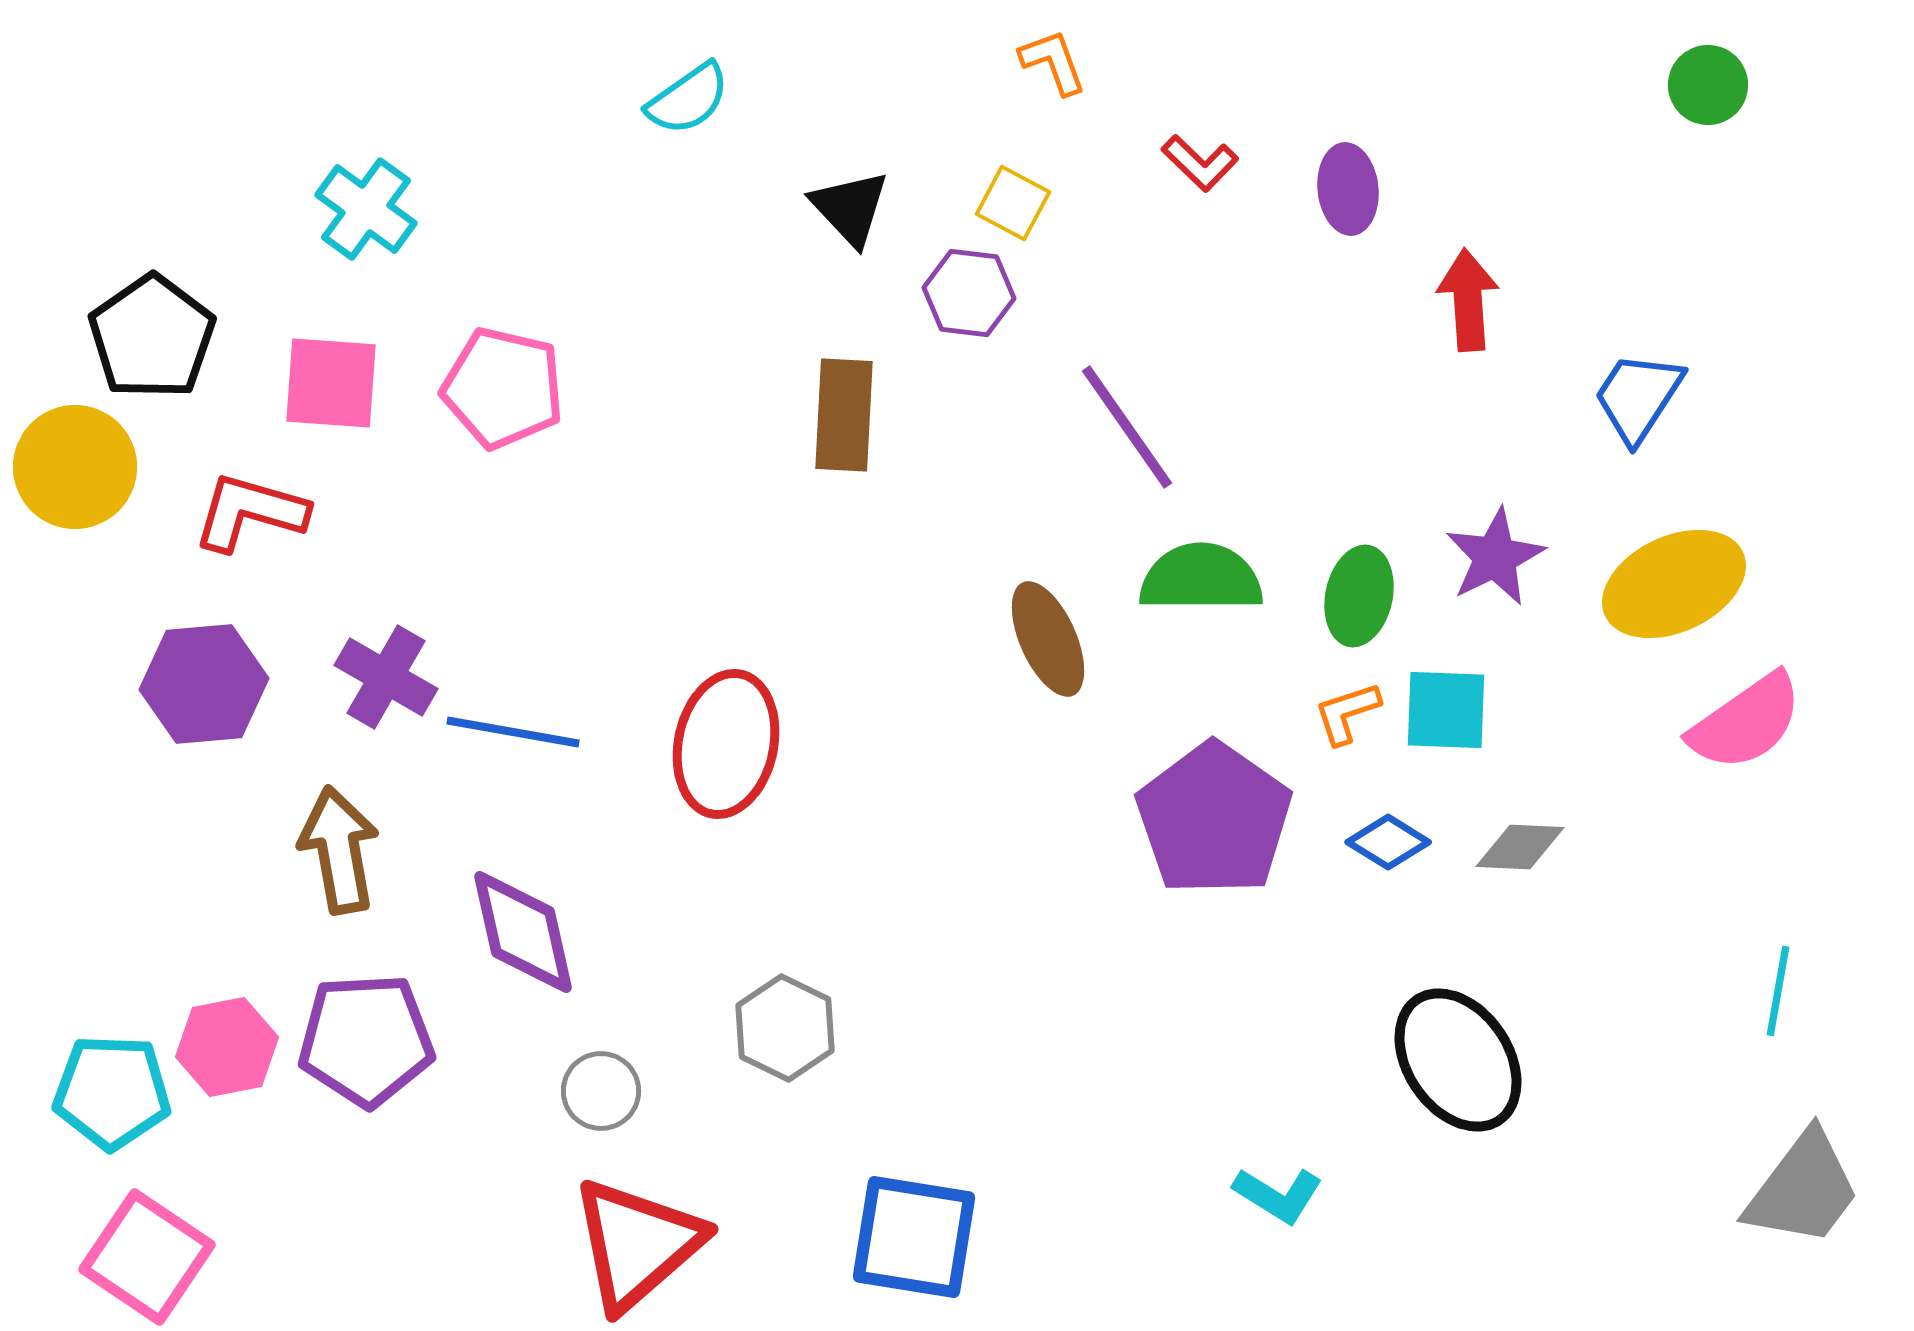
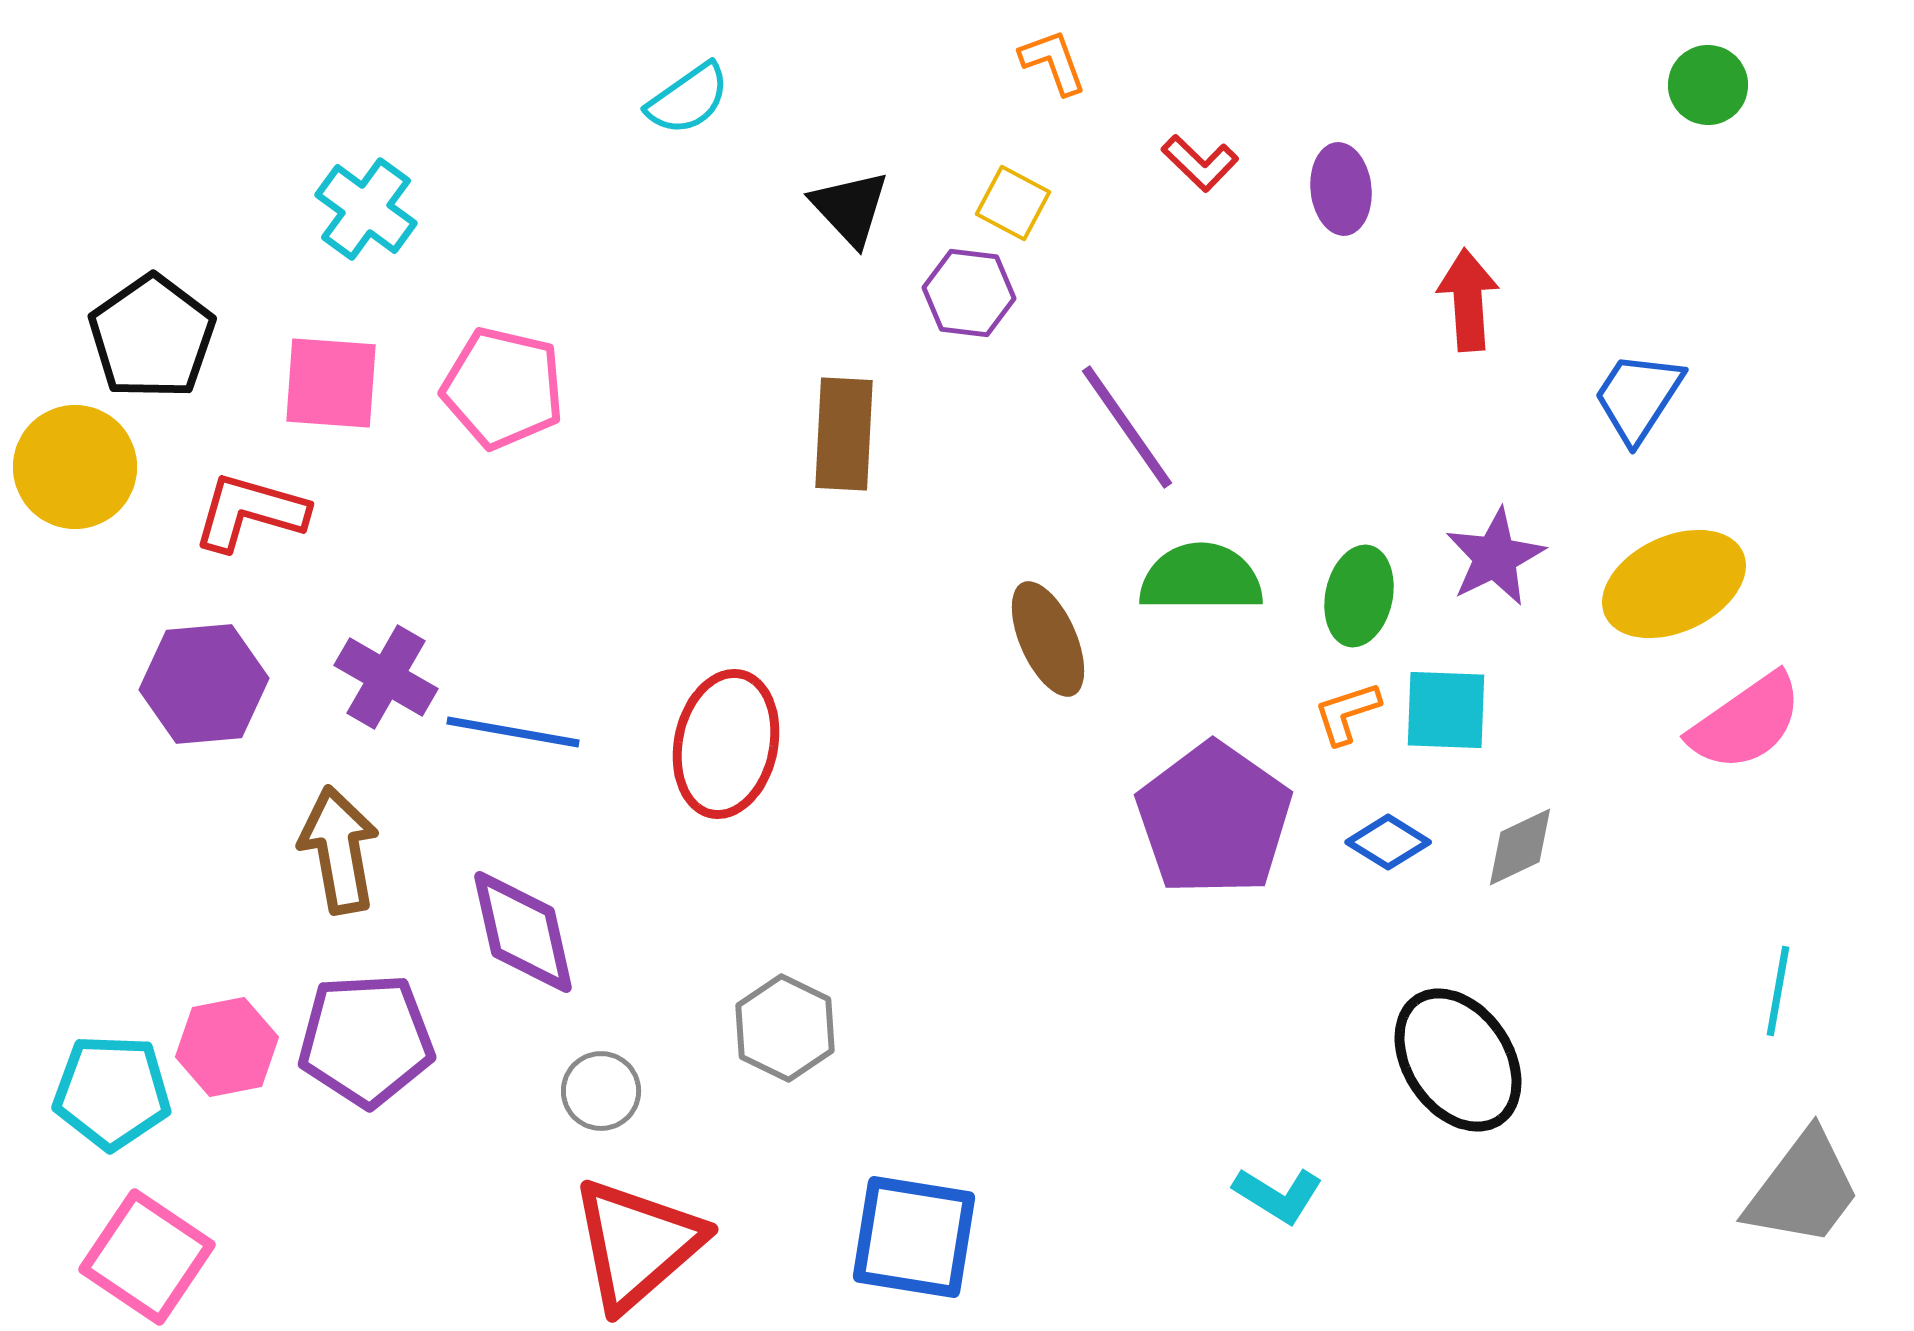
purple ellipse at (1348, 189): moved 7 px left
brown rectangle at (844, 415): moved 19 px down
gray diamond at (1520, 847): rotated 28 degrees counterclockwise
